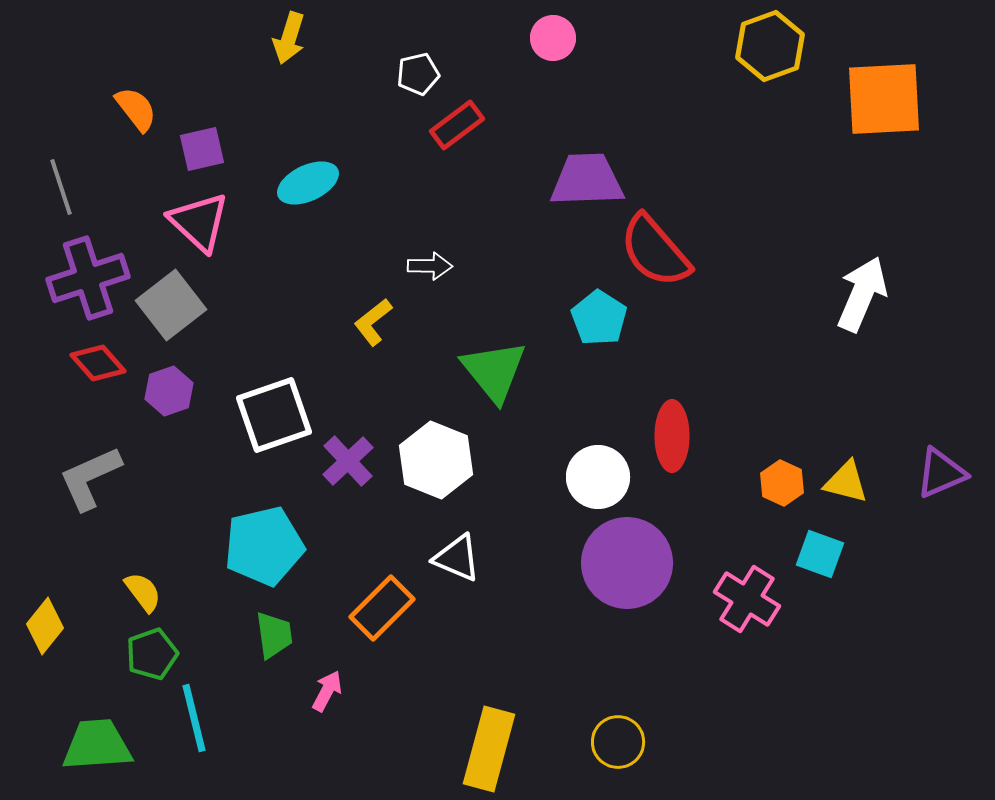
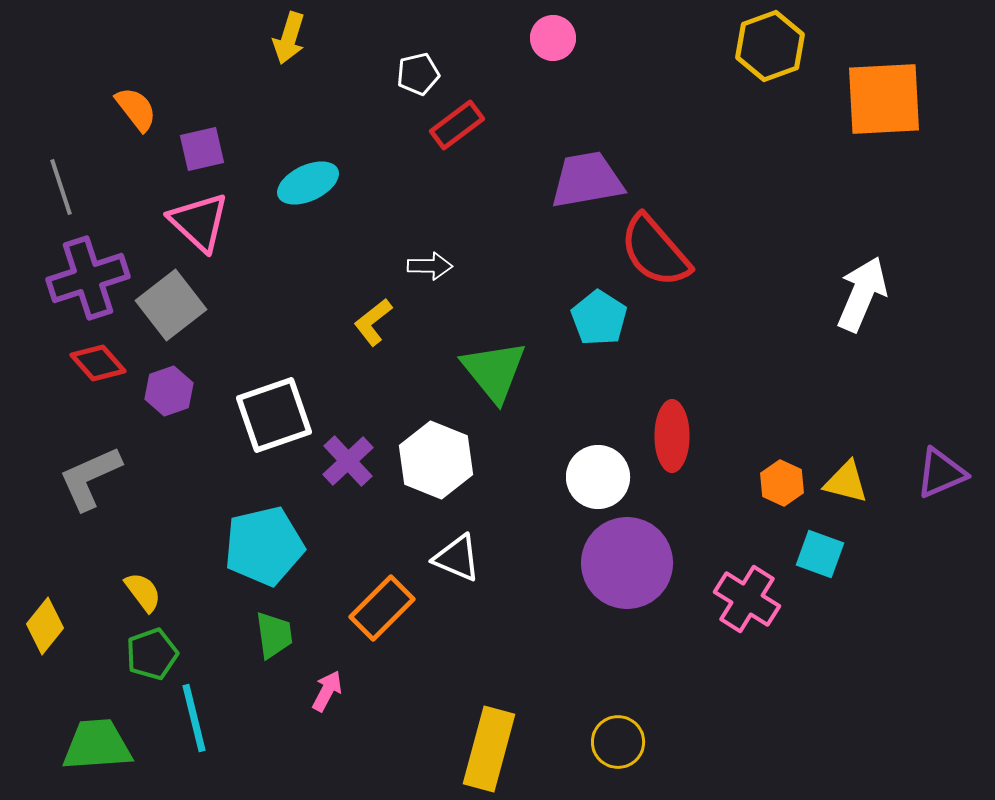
purple trapezoid at (587, 180): rotated 8 degrees counterclockwise
